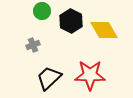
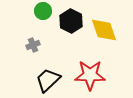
green circle: moved 1 px right
yellow diamond: rotated 12 degrees clockwise
black trapezoid: moved 1 px left, 2 px down
